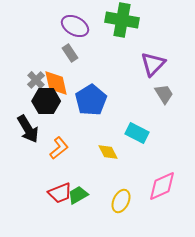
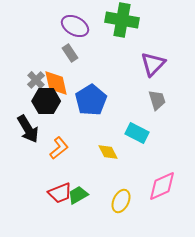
gray trapezoid: moved 7 px left, 6 px down; rotated 15 degrees clockwise
